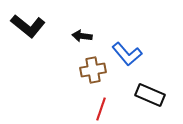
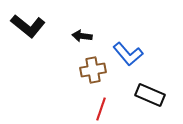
blue L-shape: moved 1 px right
